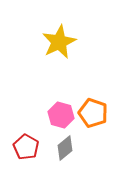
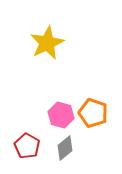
yellow star: moved 12 px left, 1 px down
red pentagon: moved 1 px right, 1 px up
